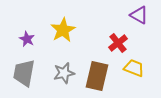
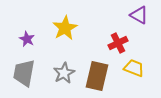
yellow star: moved 2 px right, 2 px up
red cross: rotated 12 degrees clockwise
gray star: rotated 15 degrees counterclockwise
